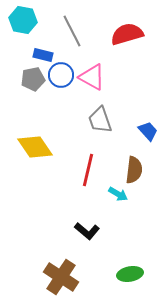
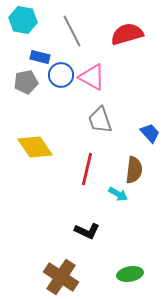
blue rectangle: moved 3 px left, 2 px down
gray pentagon: moved 7 px left, 3 px down
blue trapezoid: moved 2 px right, 2 px down
red line: moved 1 px left, 1 px up
black L-shape: rotated 15 degrees counterclockwise
